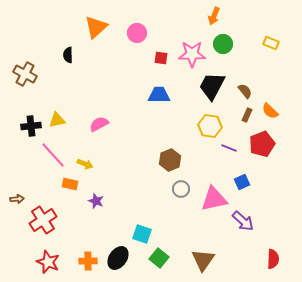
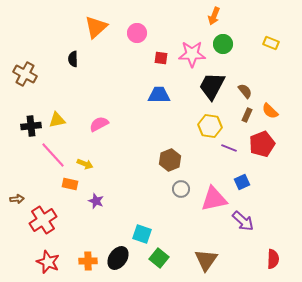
black semicircle: moved 5 px right, 4 px down
brown triangle: moved 3 px right
